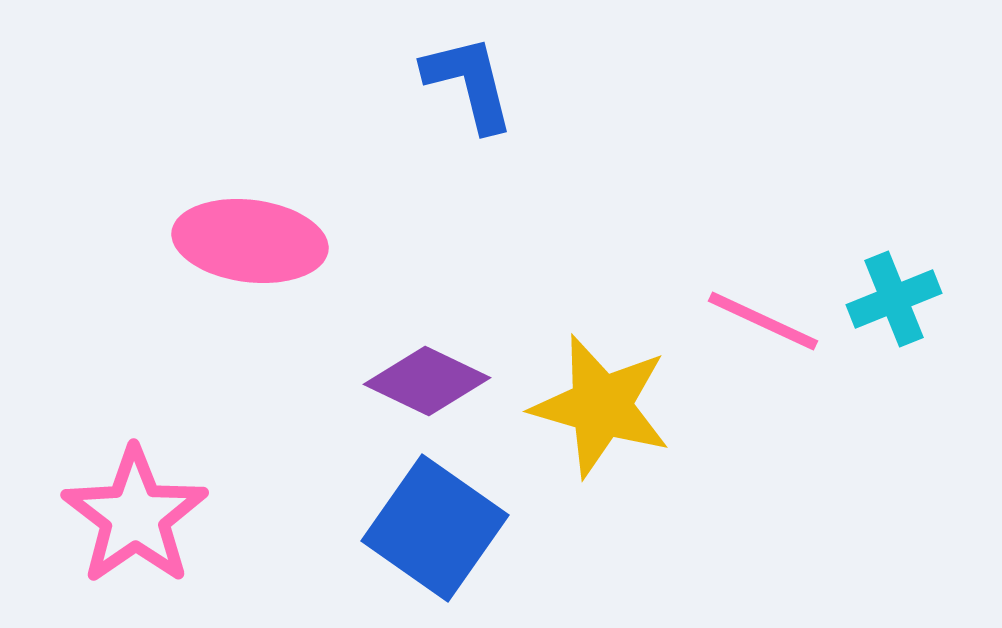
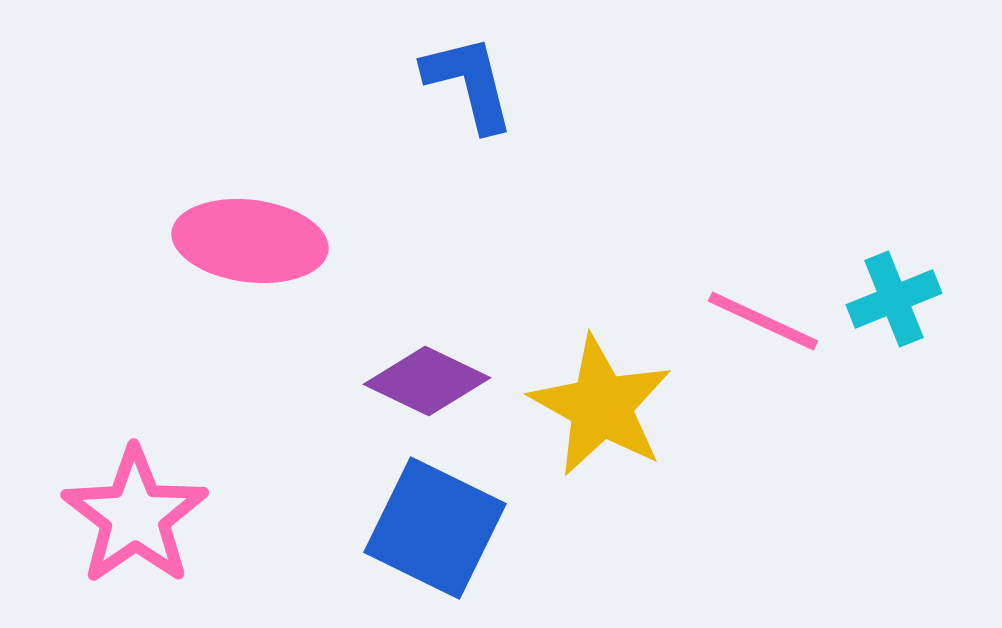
yellow star: rotated 13 degrees clockwise
blue square: rotated 9 degrees counterclockwise
